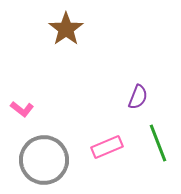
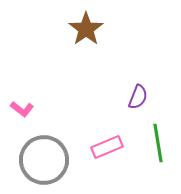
brown star: moved 20 px right
green line: rotated 12 degrees clockwise
